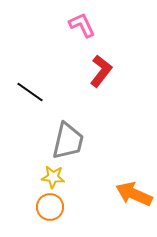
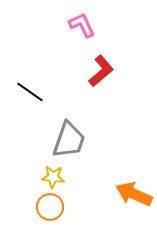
red L-shape: rotated 12 degrees clockwise
gray trapezoid: moved 1 px right, 1 px up; rotated 6 degrees clockwise
